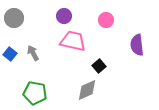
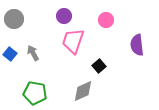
gray circle: moved 1 px down
pink trapezoid: rotated 84 degrees counterclockwise
gray diamond: moved 4 px left, 1 px down
